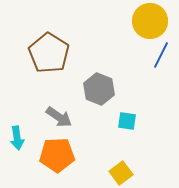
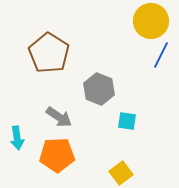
yellow circle: moved 1 px right
